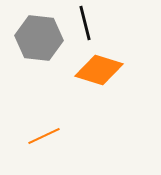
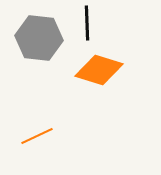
black line: moved 2 px right; rotated 12 degrees clockwise
orange line: moved 7 px left
